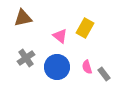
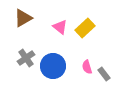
brown triangle: rotated 18 degrees counterclockwise
yellow rectangle: rotated 18 degrees clockwise
pink triangle: moved 9 px up
blue circle: moved 4 px left, 1 px up
